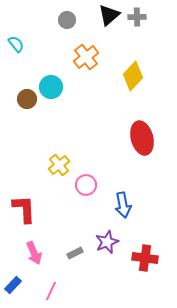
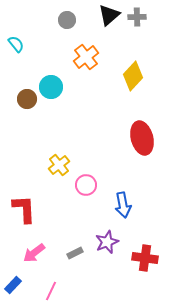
pink arrow: rotated 75 degrees clockwise
